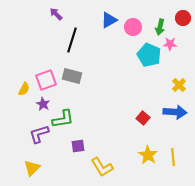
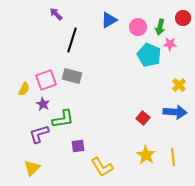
pink circle: moved 5 px right
yellow star: moved 2 px left
